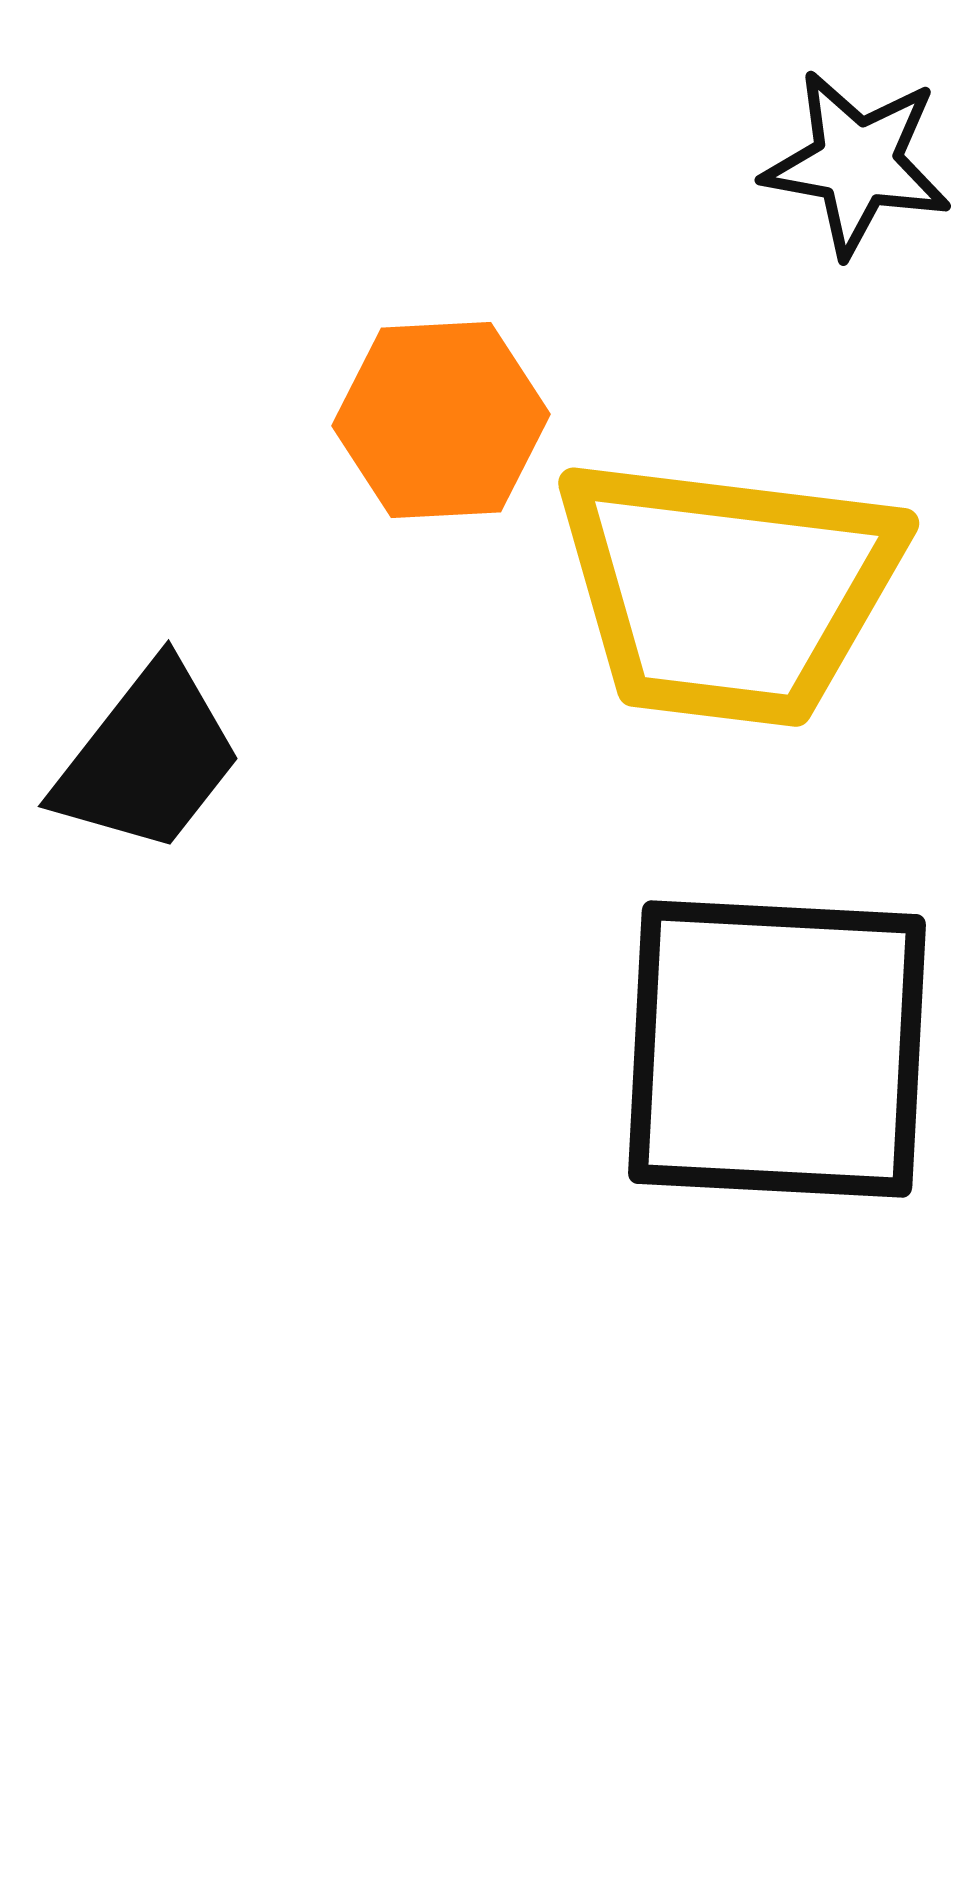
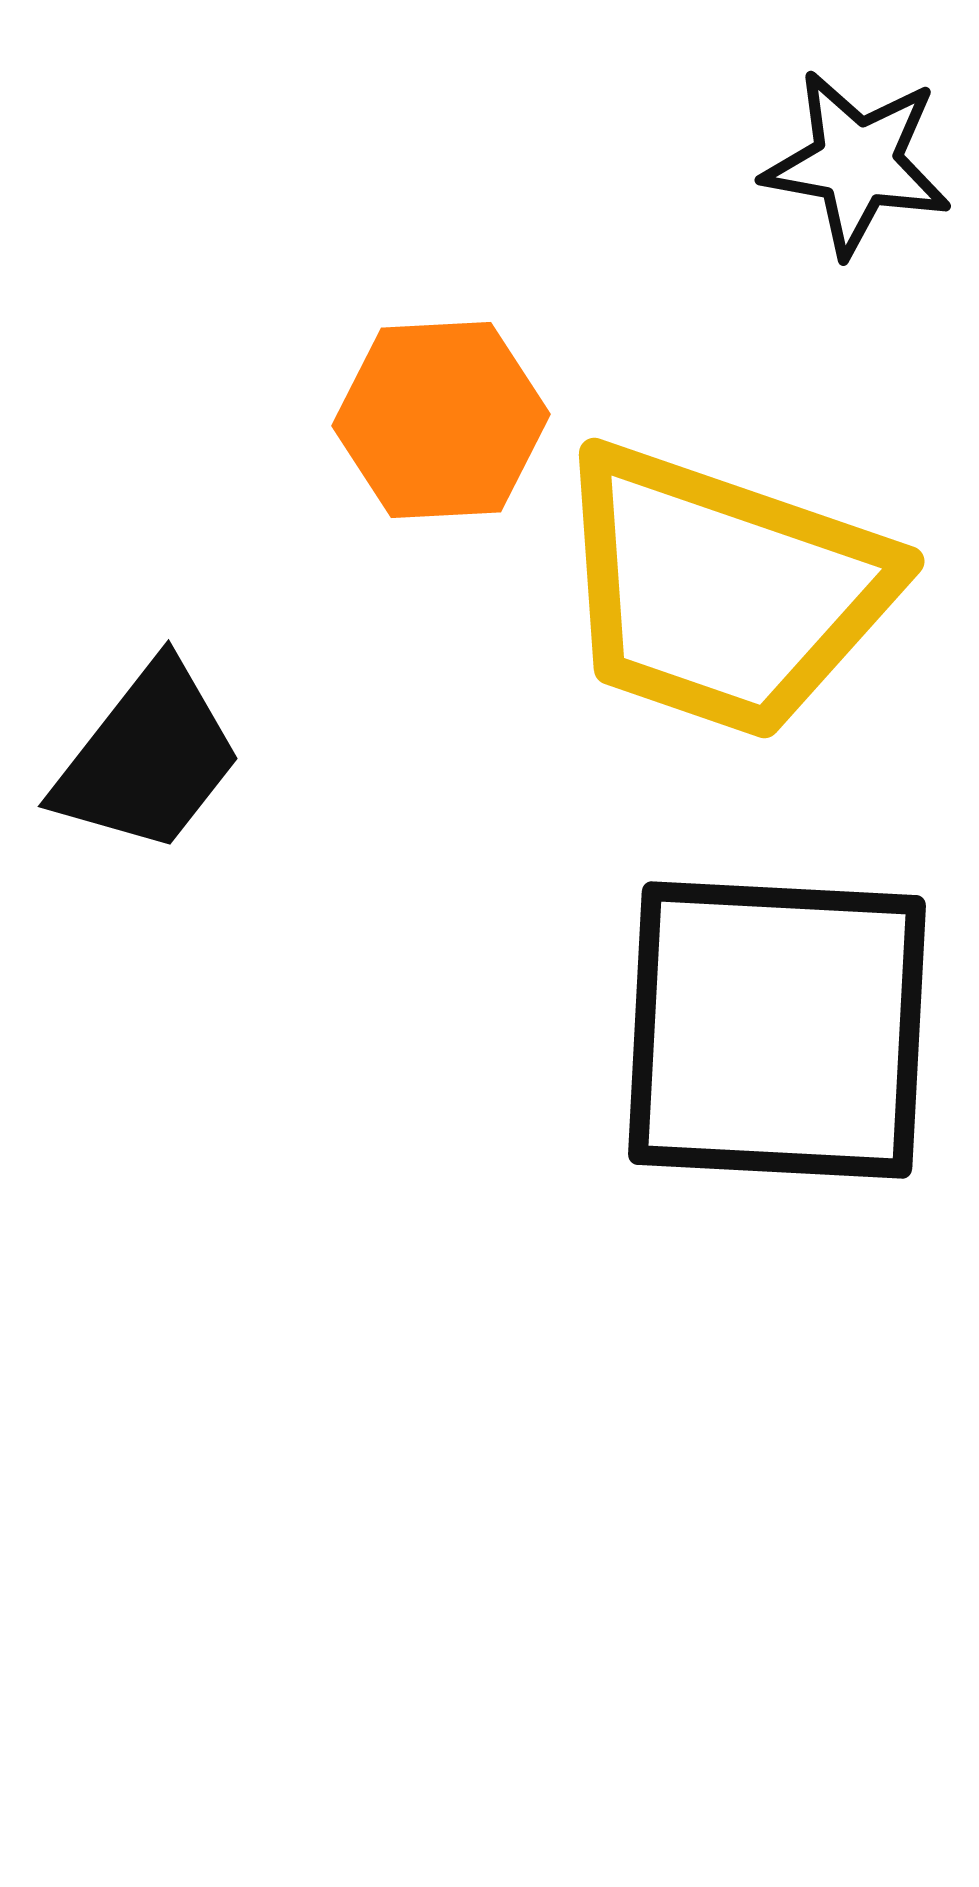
yellow trapezoid: moved 5 px left; rotated 12 degrees clockwise
black square: moved 19 px up
